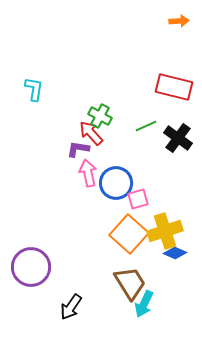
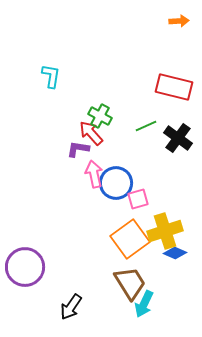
cyan L-shape: moved 17 px right, 13 px up
pink arrow: moved 6 px right, 1 px down
orange square: moved 1 px right, 5 px down; rotated 12 degrees clockwise
purple circle: moved 6 px left
